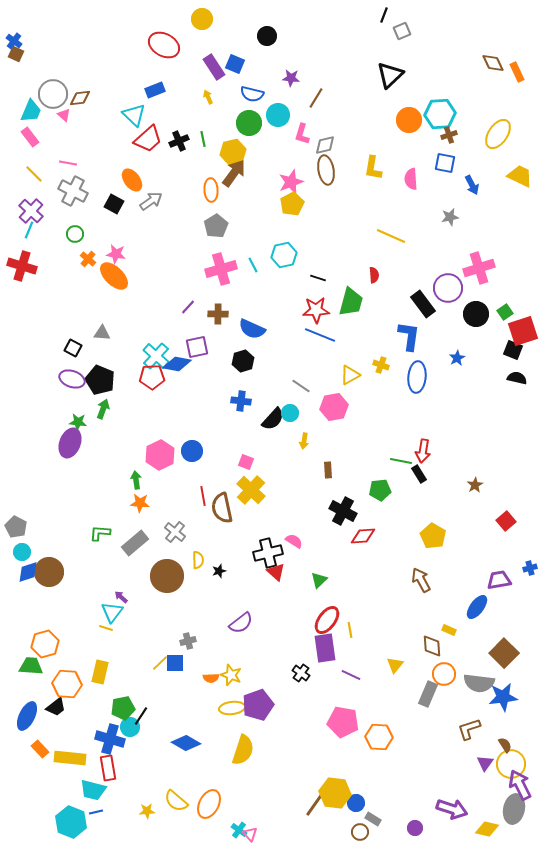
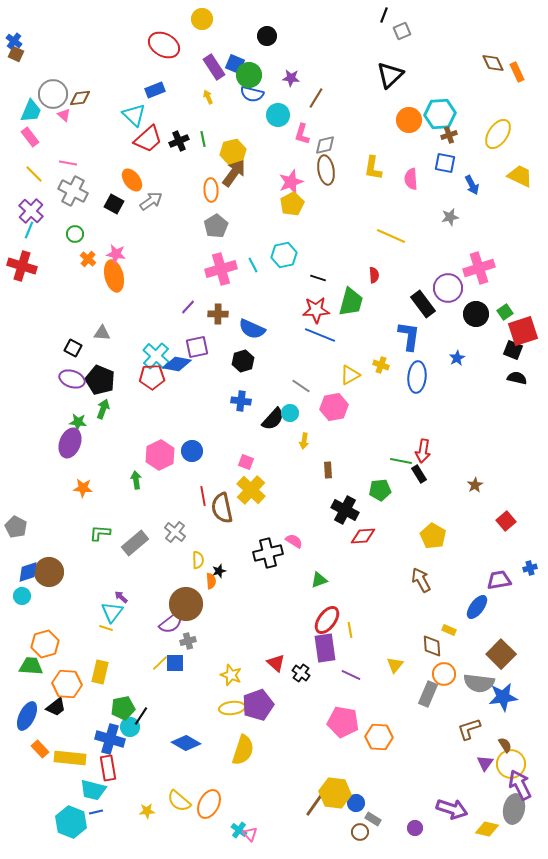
green circle at (249, 123): moved 48 px up
orange ellipse at (114, 276): rotated 32 degrees clockwise
orange star at (140, 503): moved 57 px left, 15 px up
black cross at (343, 511): moved 2 px right, 1 px up
cyan circle at (22, 552): moved 44 px down
red triangle at (276, 572): moved 91 px down
brown circle at (167, 576): moved 19 px right, 28 px down
green triangle at (319, 580): rotated 24 degrees clockwise
purple semicircle at (241, 623): moved 70 px left
brown square at (504, 653): moved 3 px left, 1 px down
orange semicircle at (211, 678): moved 97 px up; rotated 91 degrees counterclockwise
yellow semicircle at (176, 801): moved 3 px right
